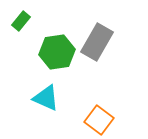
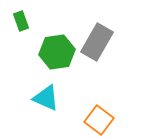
green rectangle: rotated 60 degrees counterclockwise
